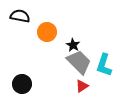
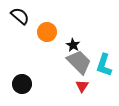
black semicircle: rotated 30 degrees clockwise
red triangle: rotated 24 degrees counterclockwise
